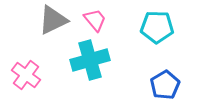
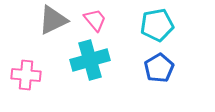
cyan pentagon: moved 2 px up; rotated 12 degrees counterclockwise
pink cross: rotated 32 degrees counterclockwise
blue pentagon: moved 6 px left, 17 px up
